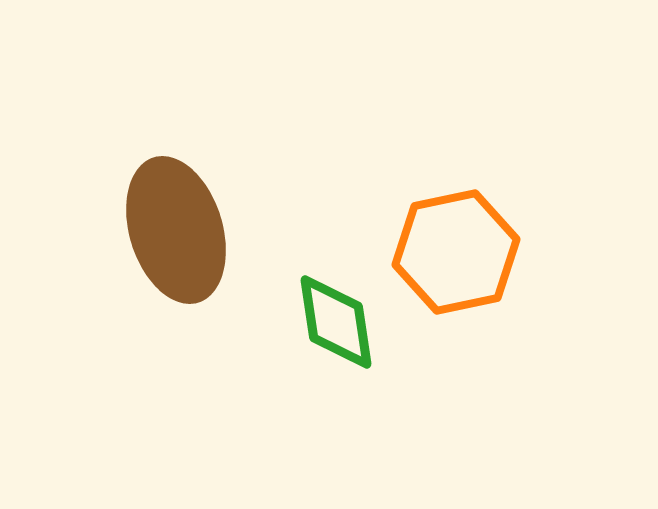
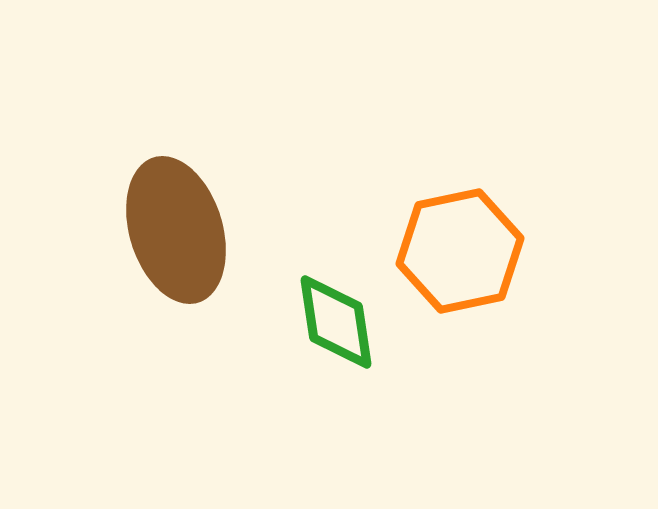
orange hexagon: moved 4 px right, 1 px up
